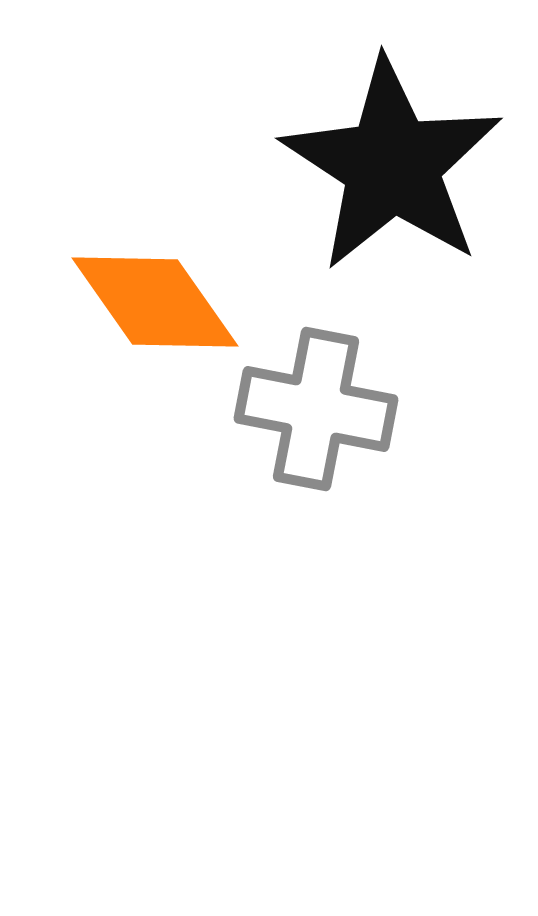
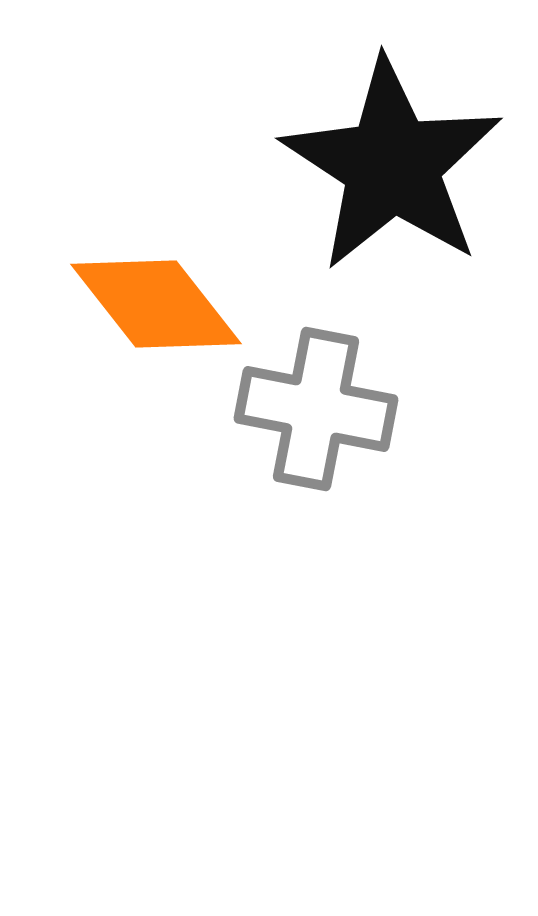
orange diamond: moved 1 px right, 2 px down; rotated 3 degrees counterclockwise
